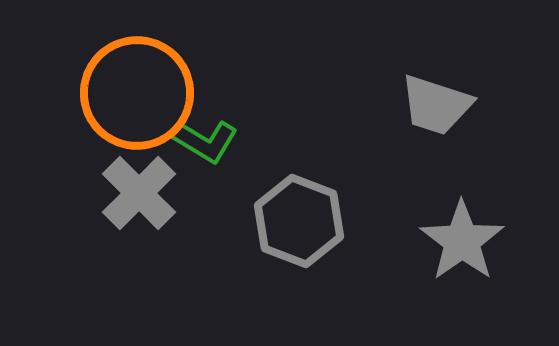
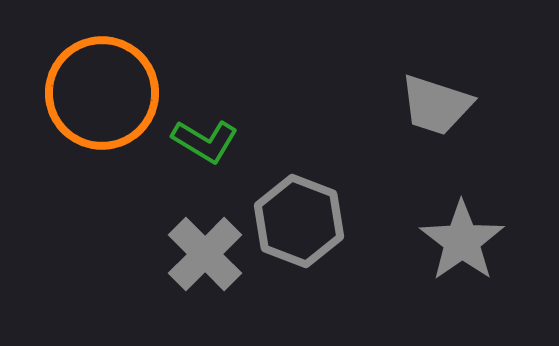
orange circle: moved 35 px left
gray cross: moved 66 px right, 61 px down
